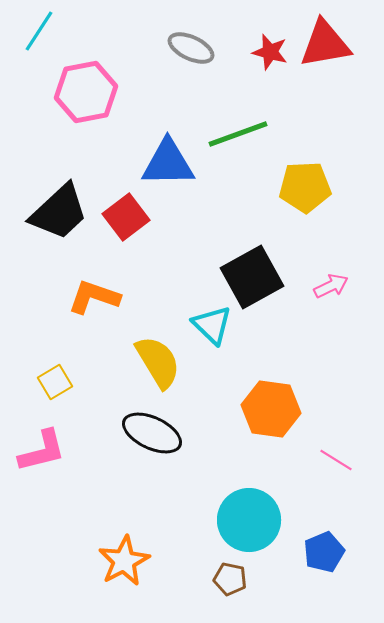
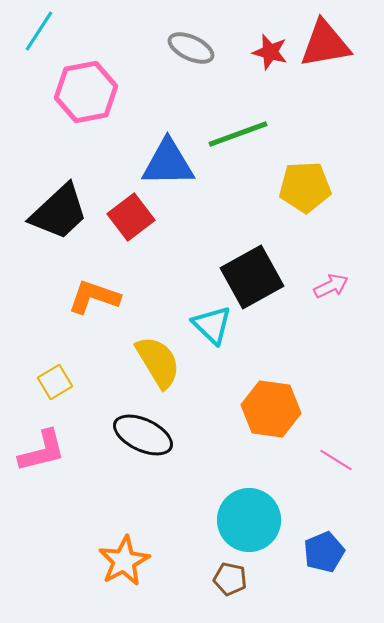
red square: moved 5 px right
black ellipse: moved 9 px left, 2 px down
